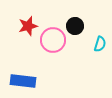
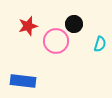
black circle: moved 1 px left, 2 px up
pink circle: moved 3 px right, 1 px down
